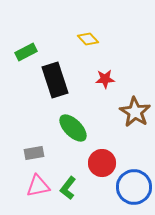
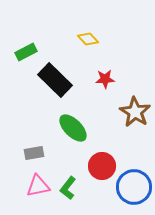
black rectangle: rotated 28 degrees counterclockwise
red circle: moved 3 px down
